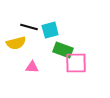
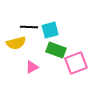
black line: rotated 12 degrees counterclockwise
green rectangle: moved 7 px left
pink square: rotated 20 degrees counterclockwise
pink triangle: rotated 32 degrees counterclockwise
